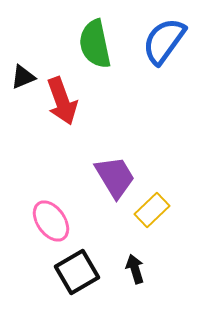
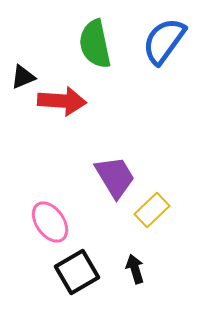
red arrow: rotated 66 degrees counterclockwise
pink ellipse: moved 1 px left, 1 px down
